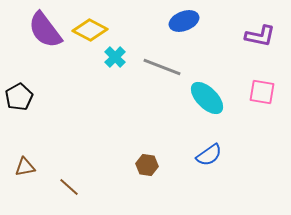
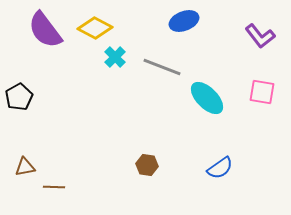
yellow diamond: moved 5 px right, 2 px up
purple L-shape: rotated 40 degrees clockwise
blue semicircle: moved 11 px right, 13 px down
brown line: moved 15 px left; rotated 40 degrees counterclockwise
